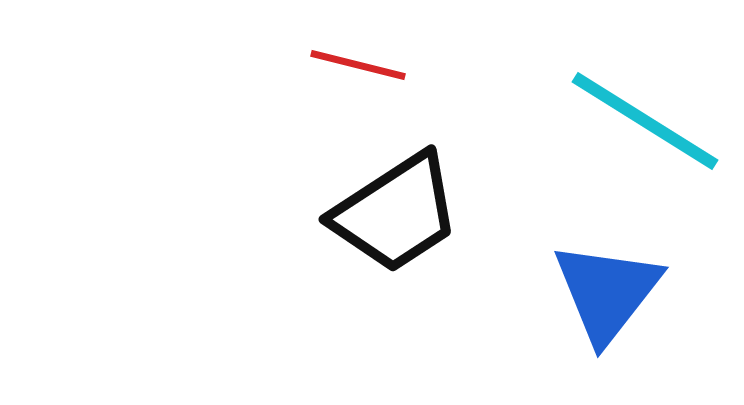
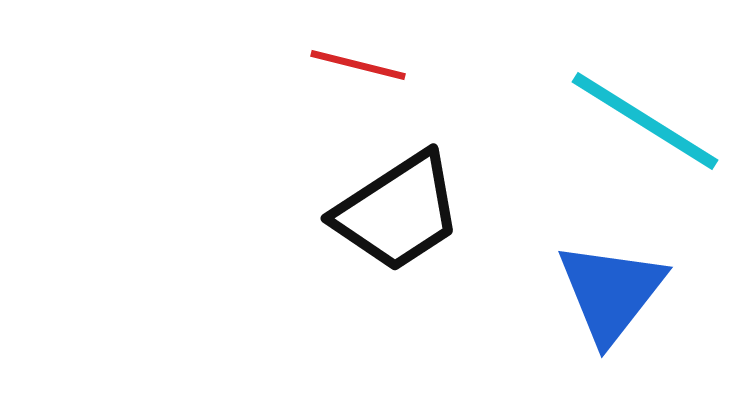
black trapezoid: moved 2 px right, 1 px up
blue triangle: moved 4 px right
